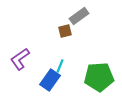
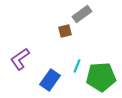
gray rectangle: moved 3 px right, 2 px up
cyan line: moved 17 px right
green pentagon: moved 2 px right
